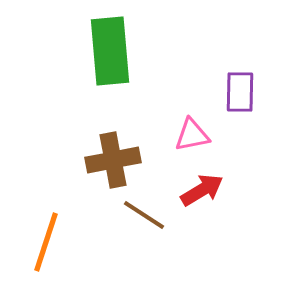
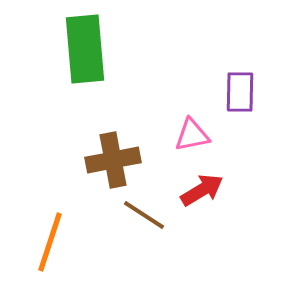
green rectangle: moved 25 px left, 2 px up
orange line: moved 4 px right
